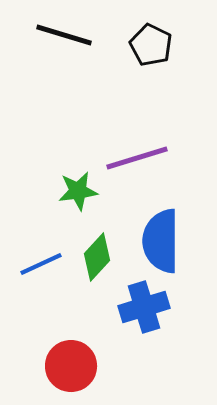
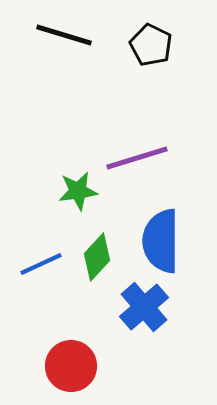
blue cross: rotated 24 degrees counterclockwise
